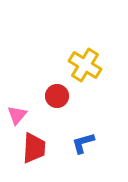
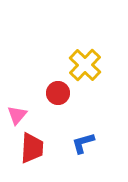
yellow cross: rotated 12 degrees clockwise
red circle: moved 1 px right, 3 px up
red trapezoid: moved 2 px left
